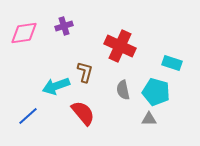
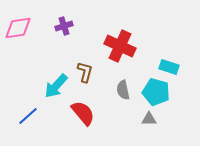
pink diamond: moved 6 px left, 5 px up
cyan rectangle: moved 3 px left, 4 px down
cyan arrow: rotated 28 degrees counterclockwise
